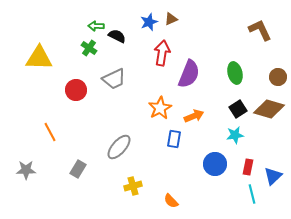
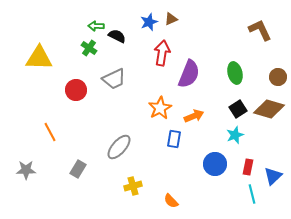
cyan star: rotated 12 degrees counterclockwise
